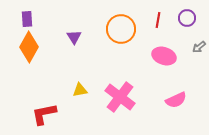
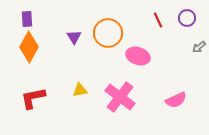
red line: rotated 35 degrees counterclockwise
orange circle: moved 13 px left, 4 px down
pink ellipse: moved 26 px left
red L-shape: moved 11 px left, 16 px up
